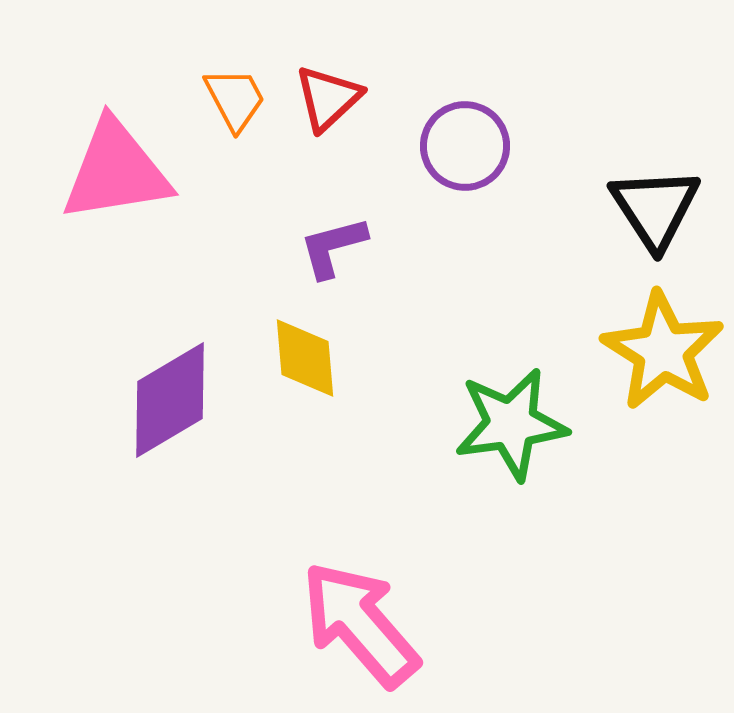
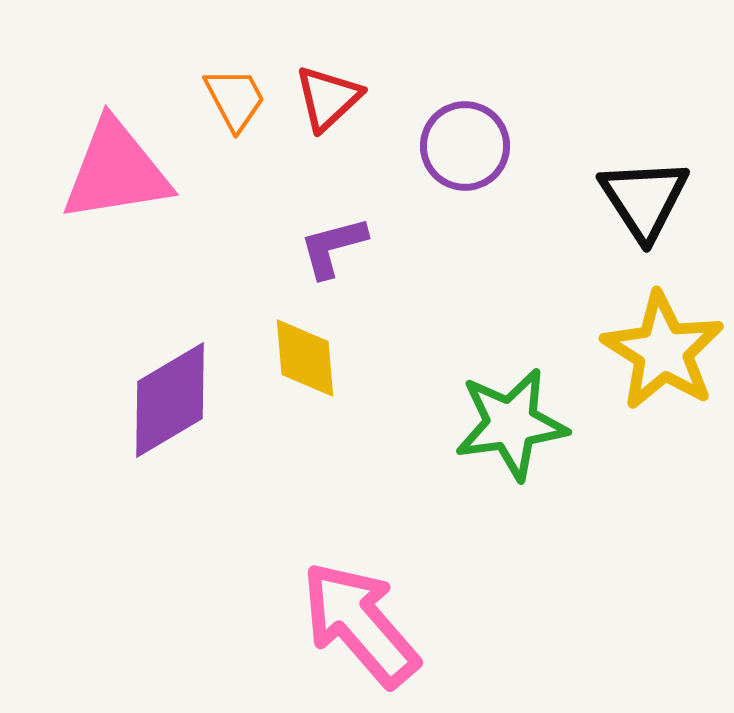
black triangle: moved 11 px left, 9 px up
